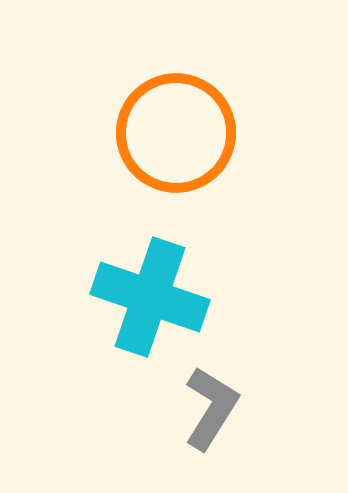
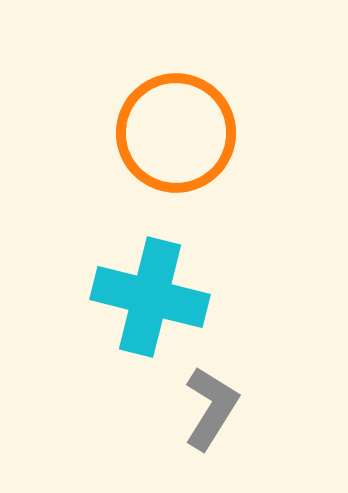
cyan cross: rotated 5 degrees counterclockwise
